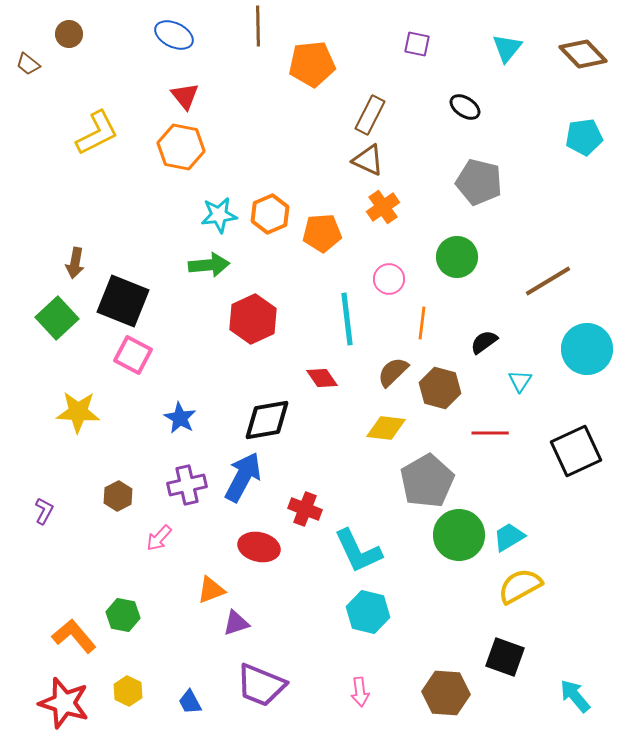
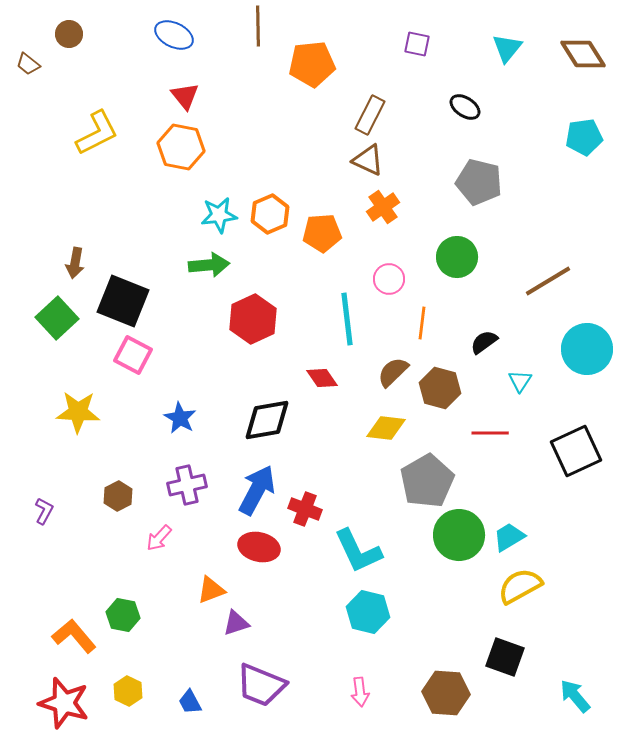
brown diamond at (583, 54): rotated 12 degrees clockwise
blue arrow at (243, 477): moved 14 px right, 13 px down
